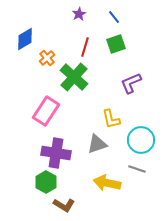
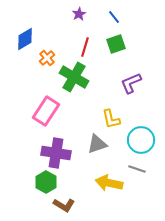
green cross: rotated 12 degrees counterclockwise
yellow arrow: moved 2 px right
